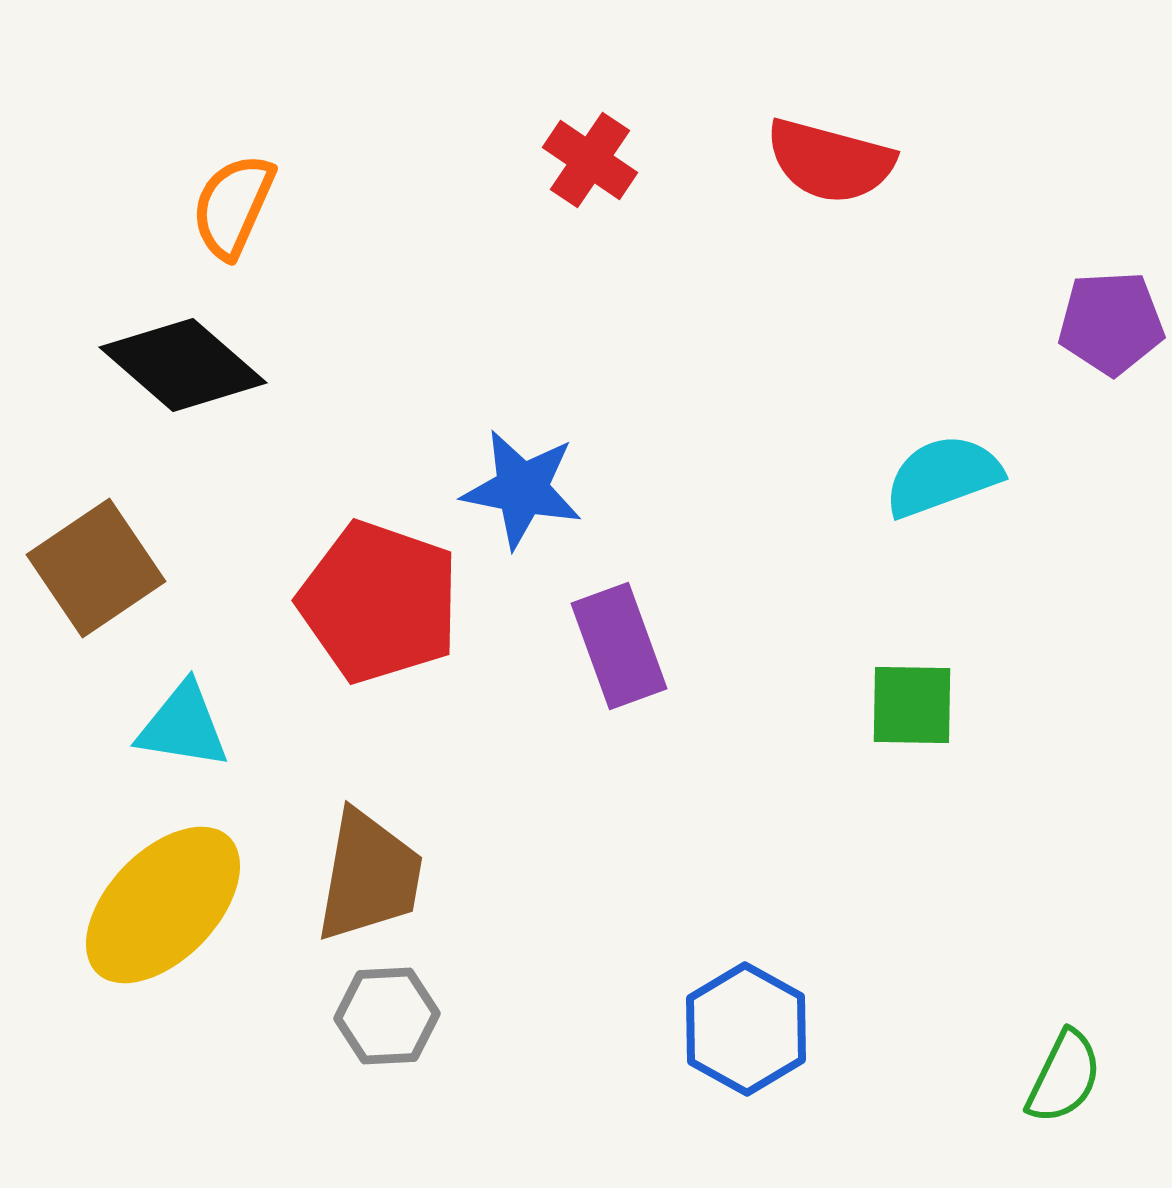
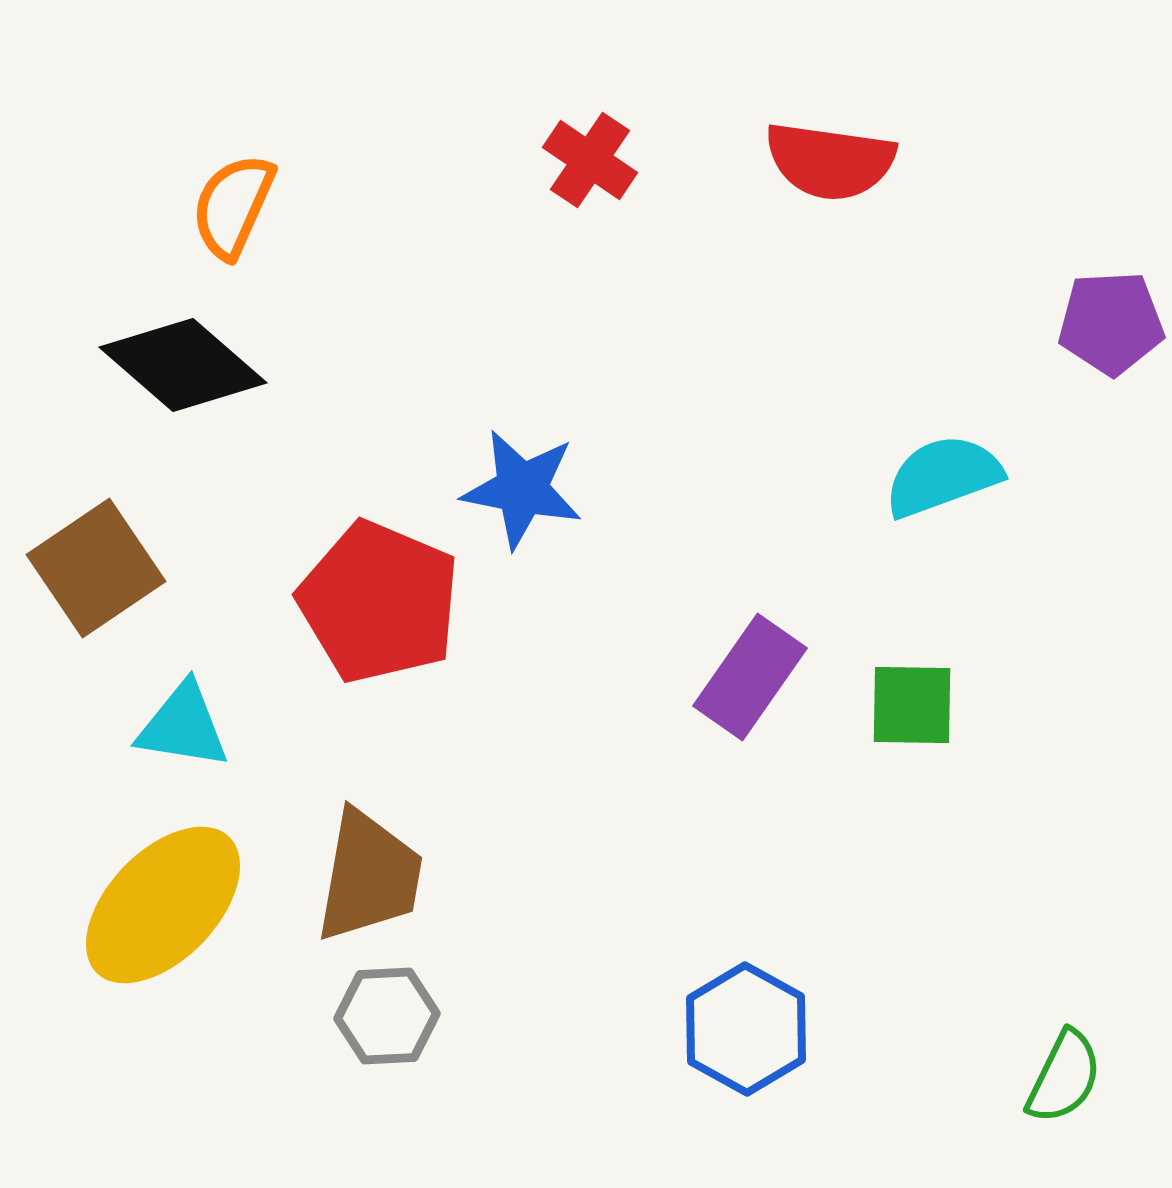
red semicircle: rotated 7 degrees counterclockwise
red pentagon: rotated 4 degrees clockwise
purple rectangle: moved 131 px right, 31 px down; rotated 55 degrees clockwise
